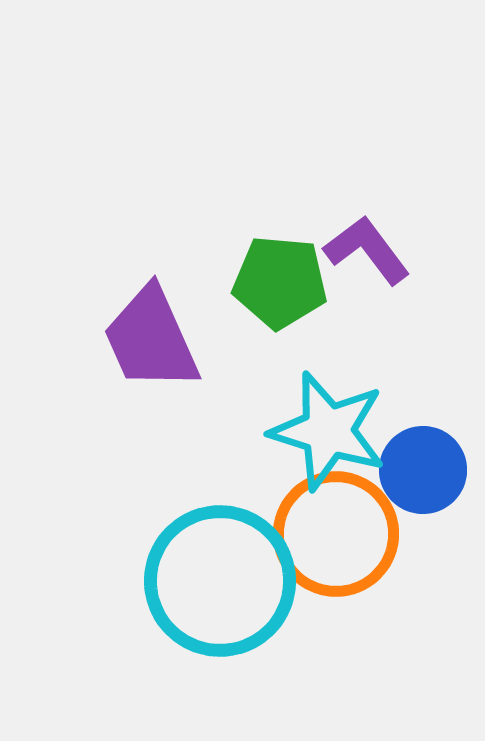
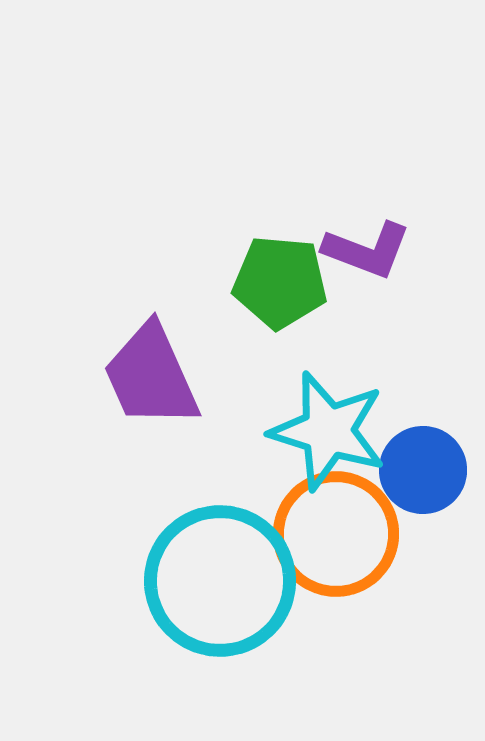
purple L-shape: rotated 148 degrees clockwise
purple trapezoid: moved 37 px down
